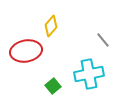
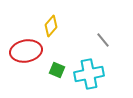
green square: moved 4 px right, 16 px up; rotated 28 degrees counterclockwise
